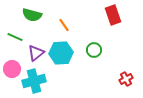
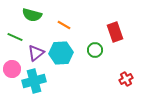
red rectangle: moved 2 px right, 17 px down
orange line: rotated 24 degrees counterclockwise
green circle: moved 1 px right
